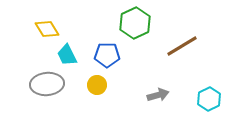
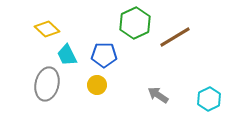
yellow diamond: rotated 15 degrees counterclockwise
brown line: moved 7 px left, 9 px up
blue pentagon: moved 3 px left
gray ellipse: rotated 72 degrees counterclockwise
gray arrow: rotated 130 degrees counterclockwise
